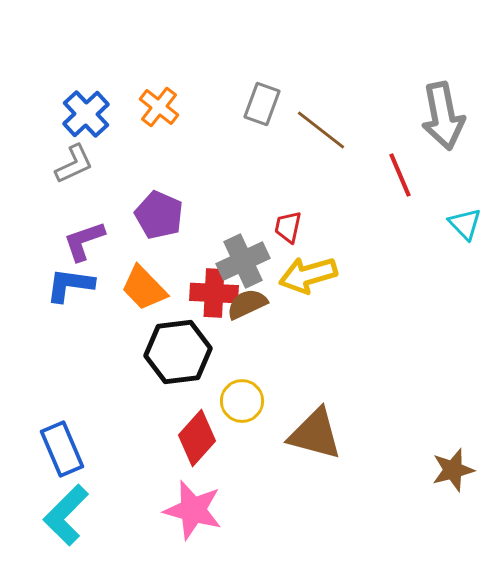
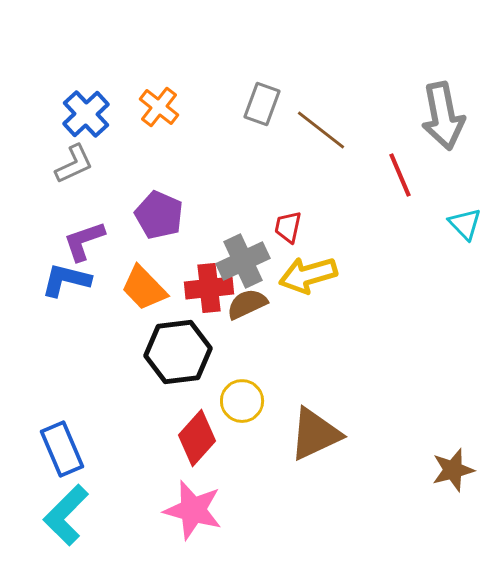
blue L-shape: moved 4 px left, 5 px up; rotated 6 degrees clockwise
red cross: moved 5 px left, 5 px up; rotated 9 degrees counterclockwise
brown triangle: rotated 40 degrees counterclockwise
